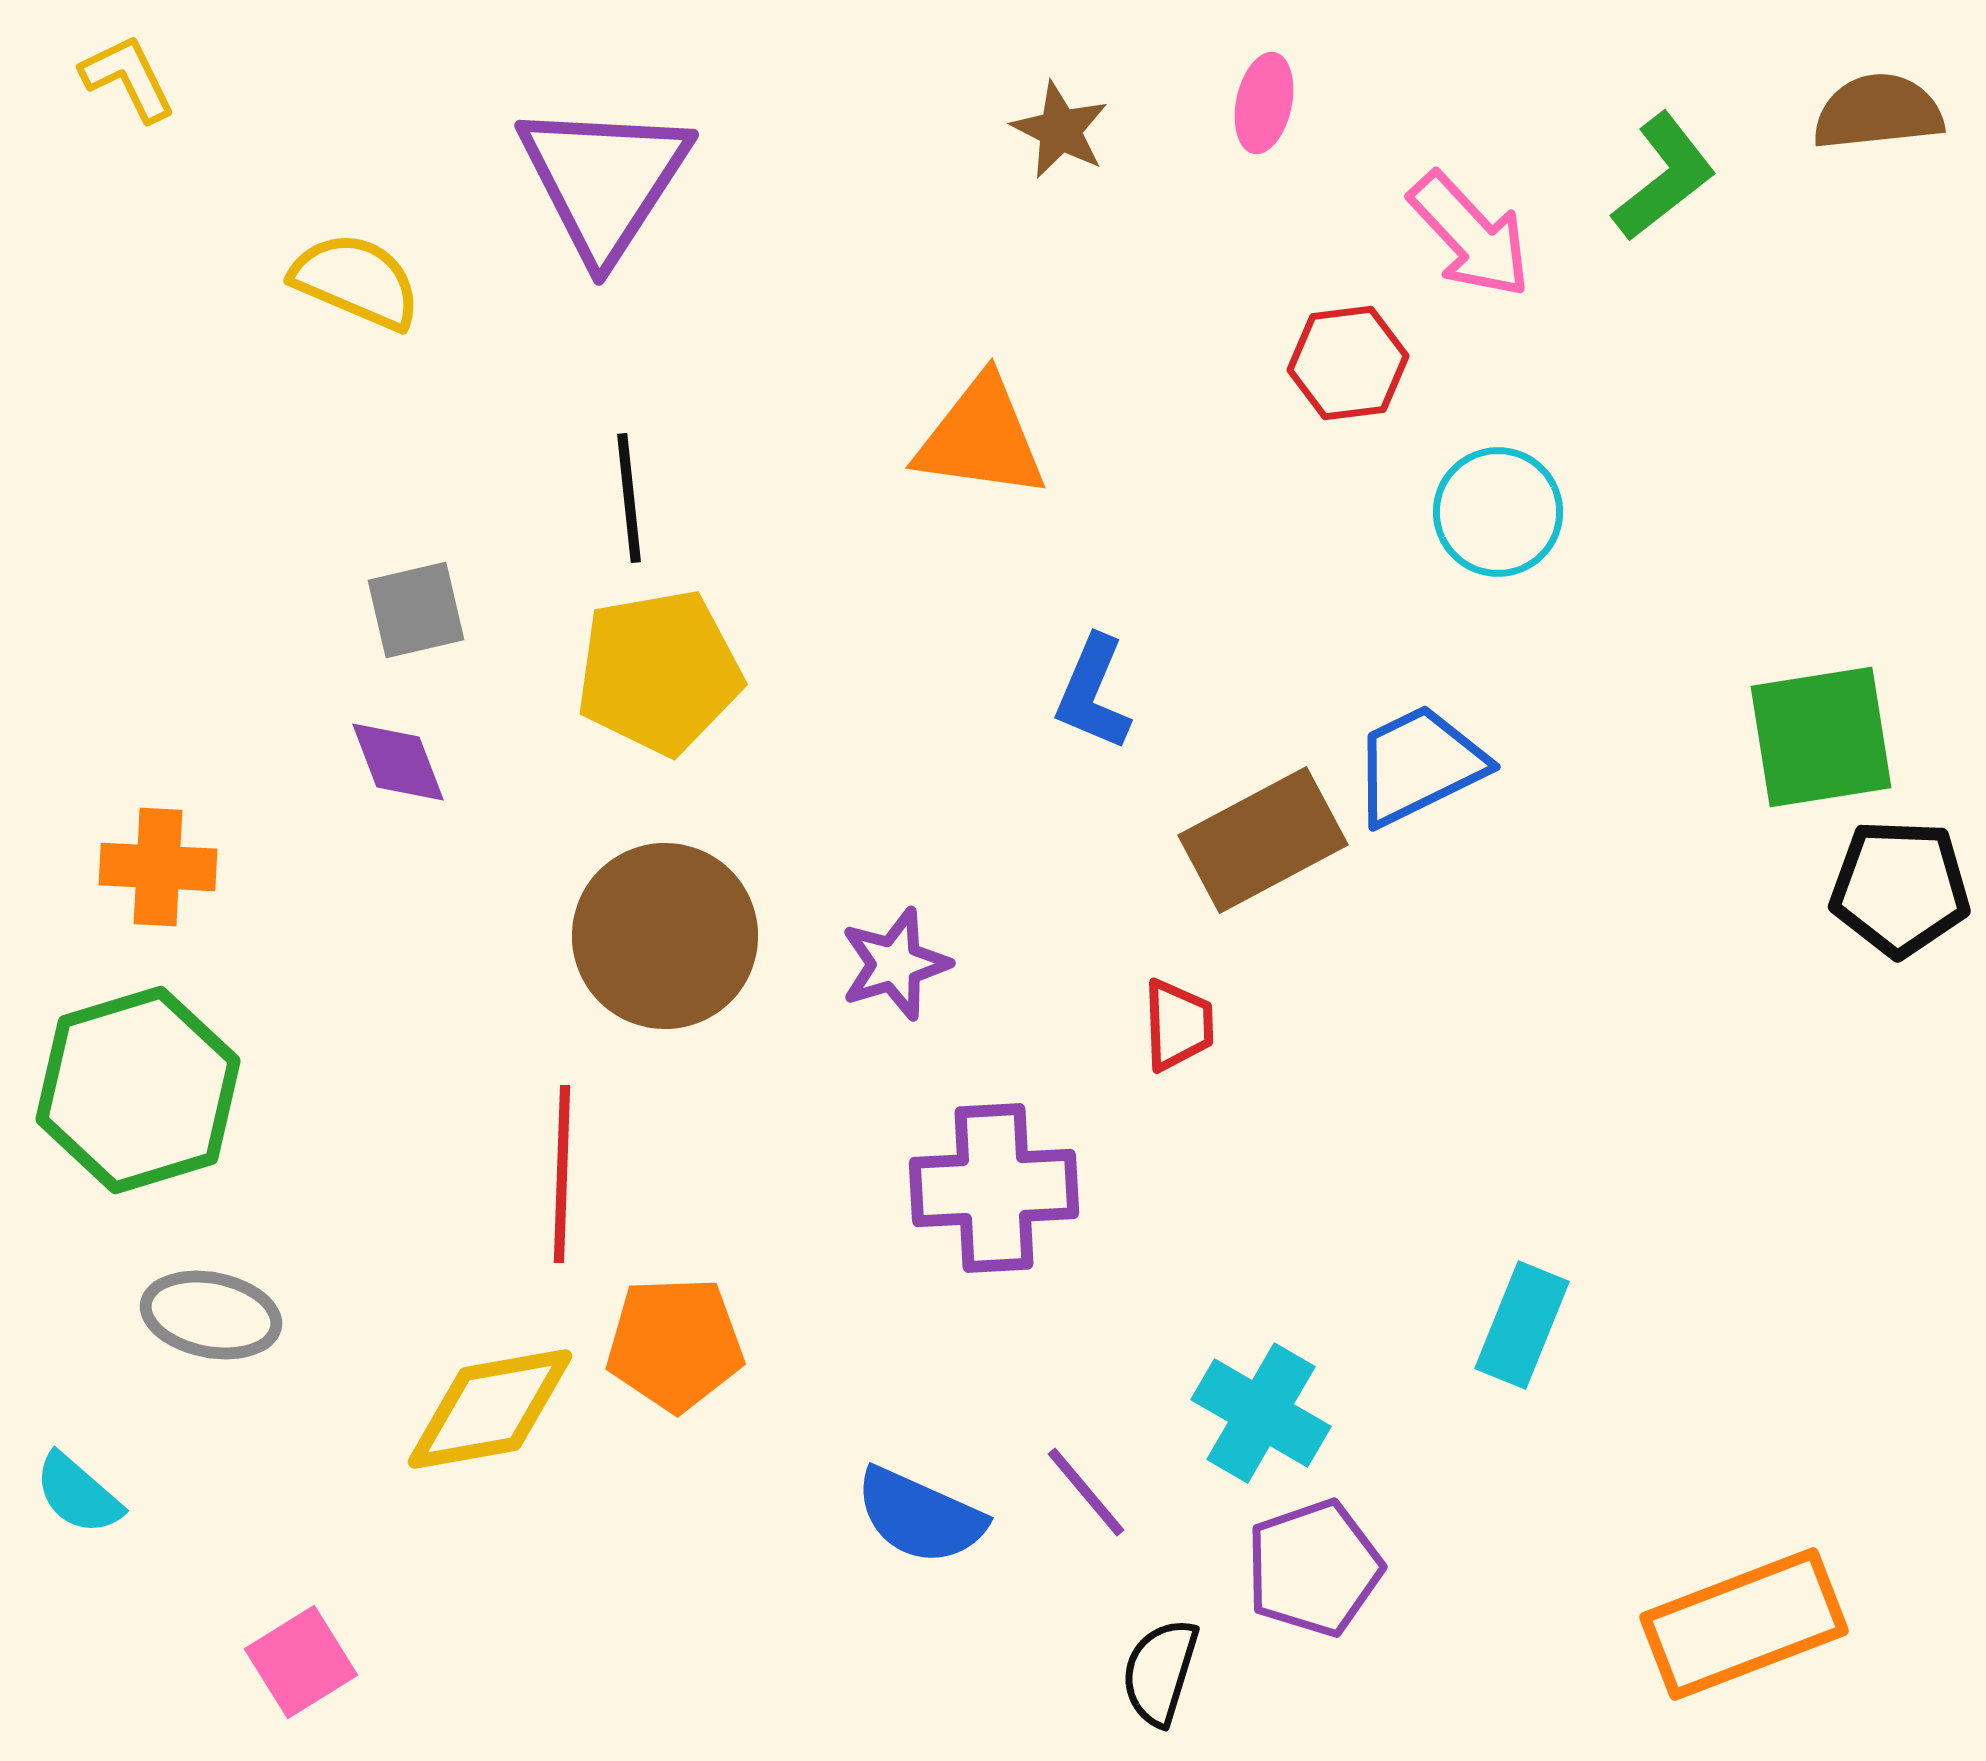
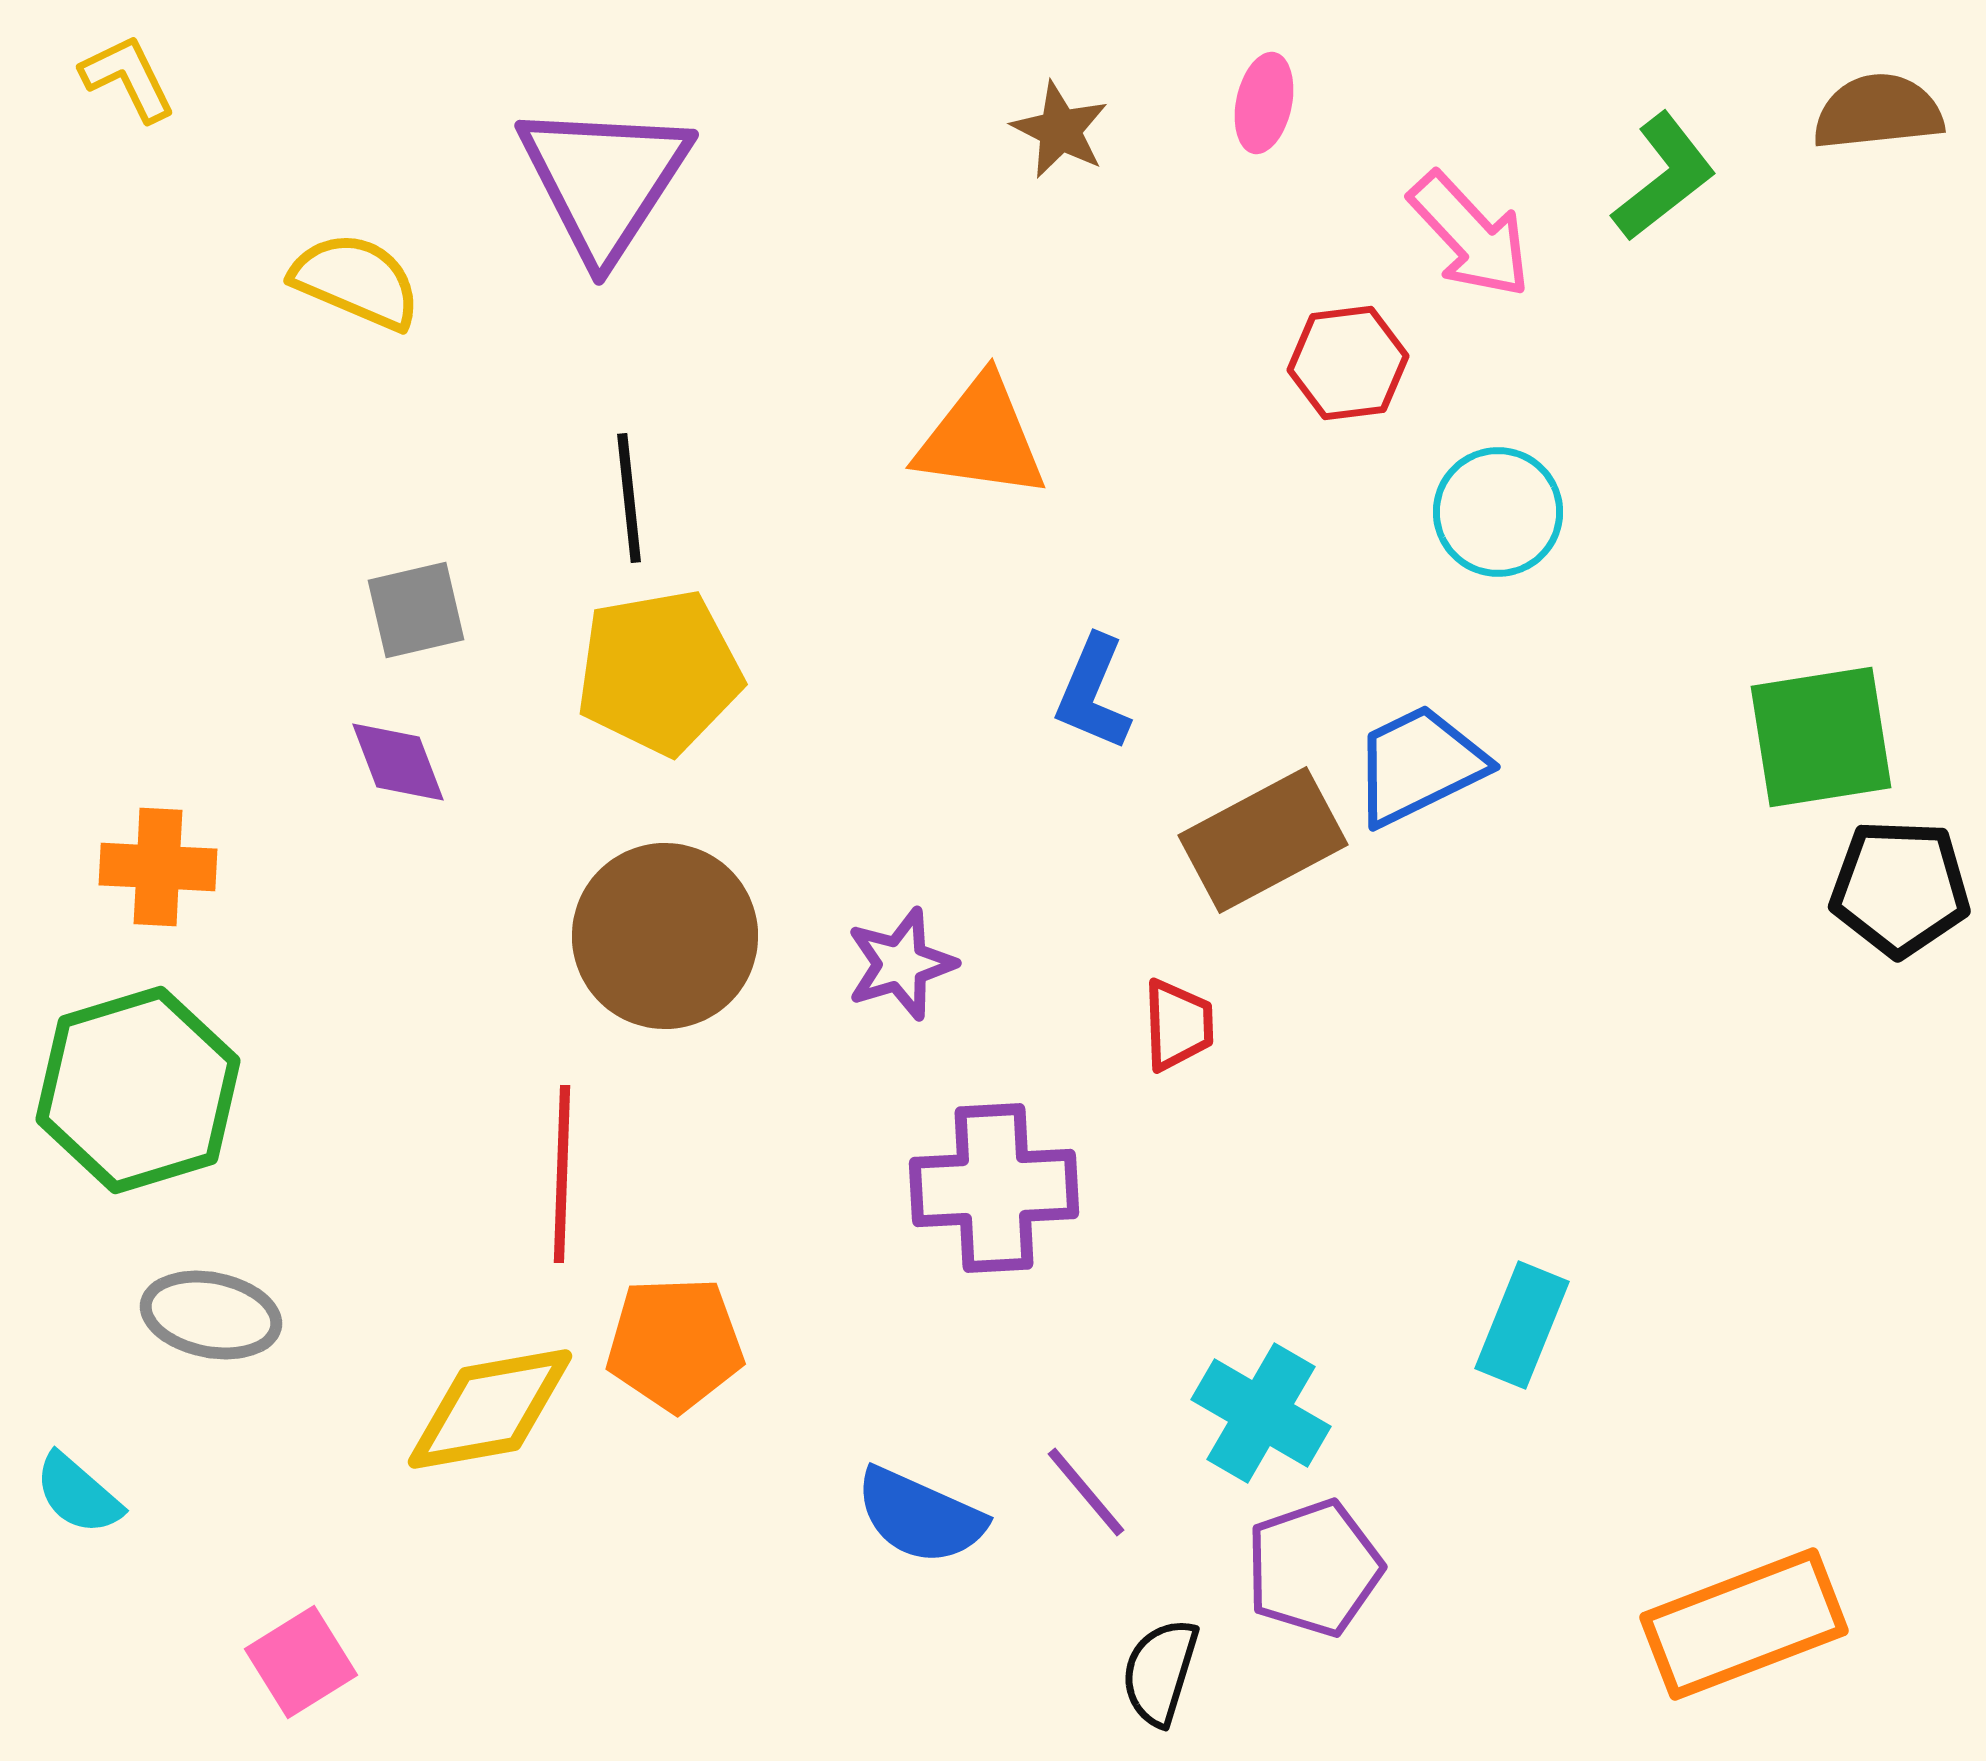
purple star: moved 6 px right
